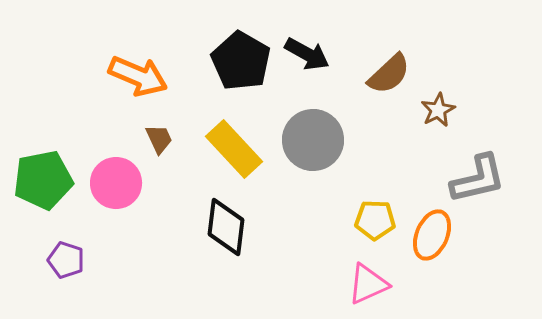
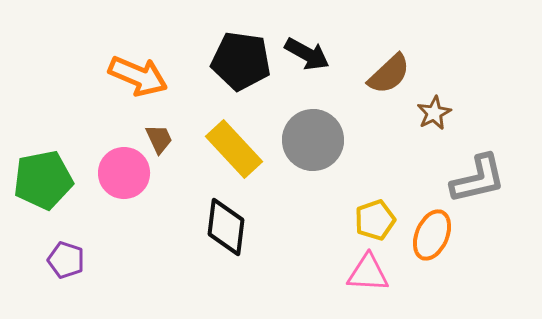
black pentagon: rotated 22 degrees counterclockwise
brown star: moved 4 px left, 3 px down
pink circle: moved 8 px right, 10 px up
yellow pentagon: rotated 21 degrees counterclockwise
pink triangle: moved 11 px up; rotated 27 degrees clockwise
